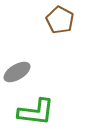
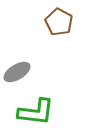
brown pentagon: moved 1 px left, 2 px down
